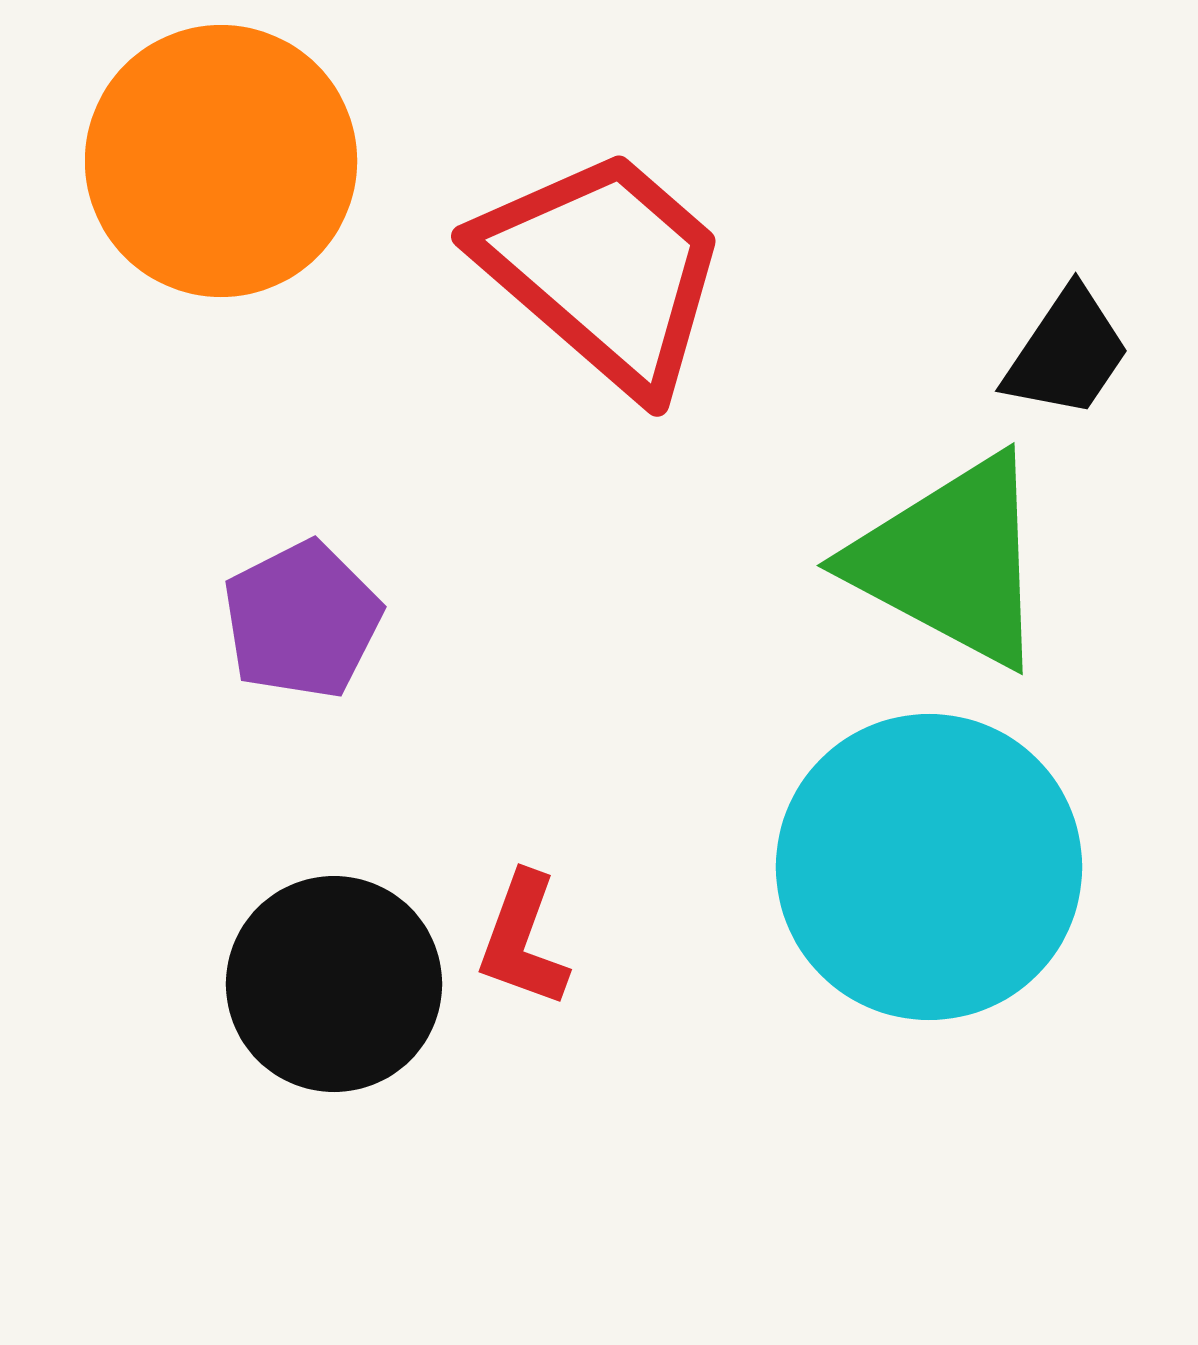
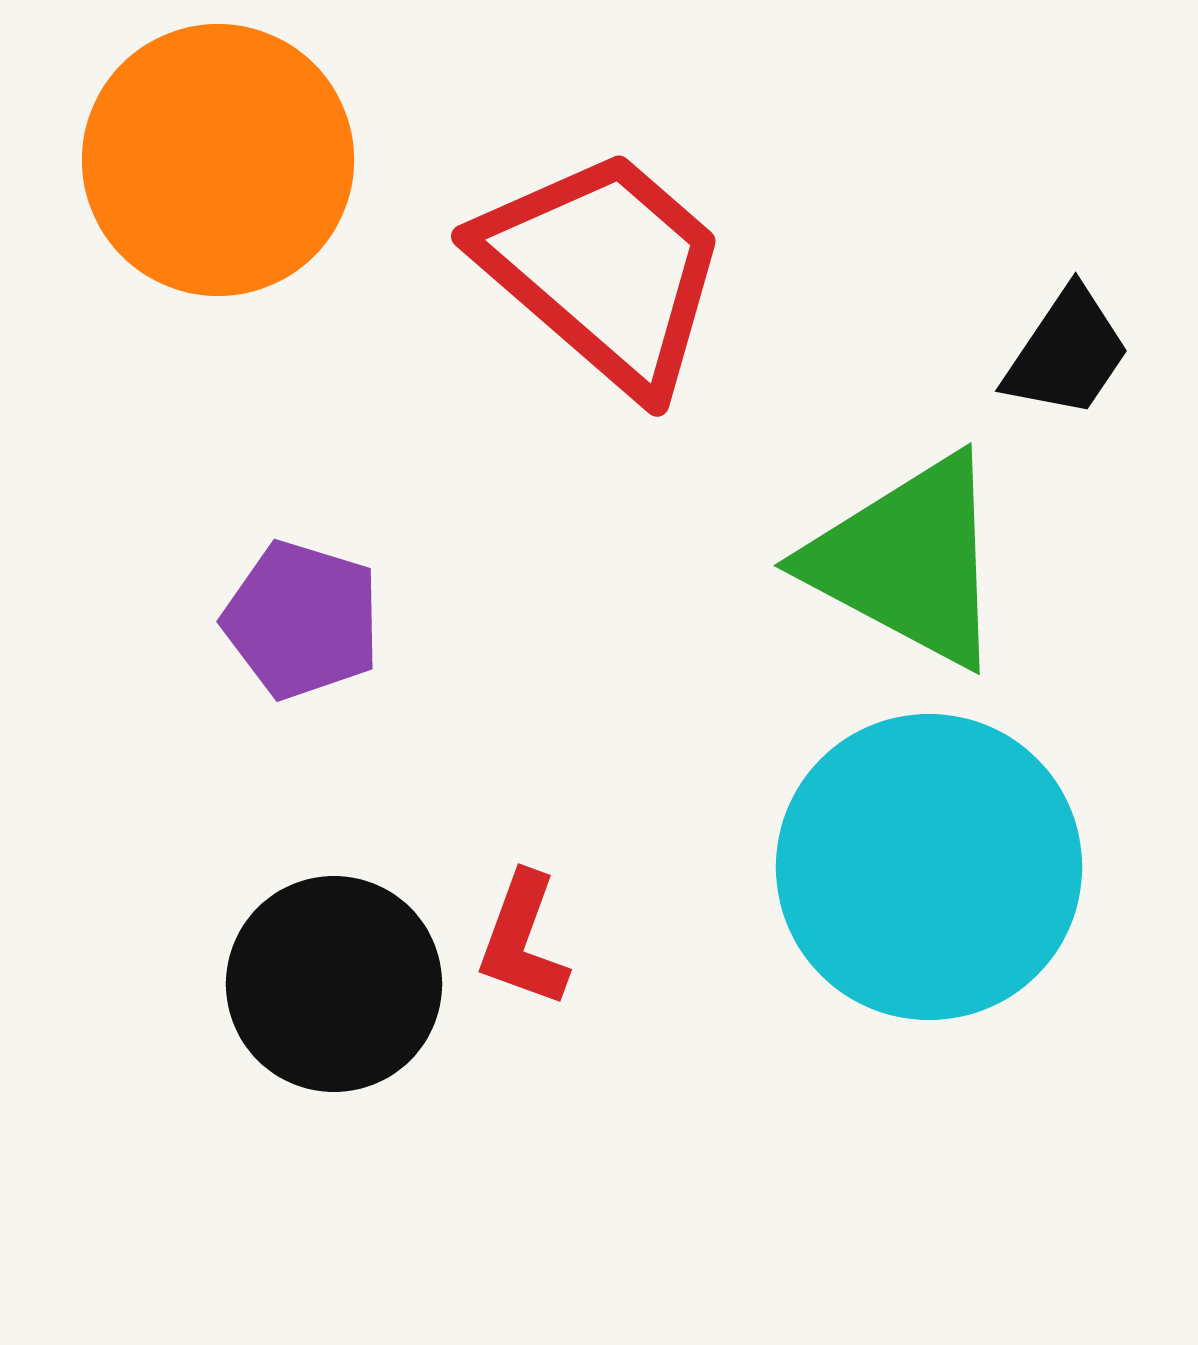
orange circle: moved 3 px left, 1 px up
green triangle: moved 43 px left
purple pentagon: rotated 28 degrees counterclockwise
